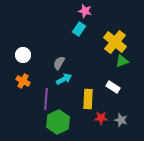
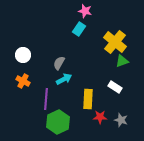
white rectangle: moved 2 px right
red star: moved 1 px left, 1 px up
